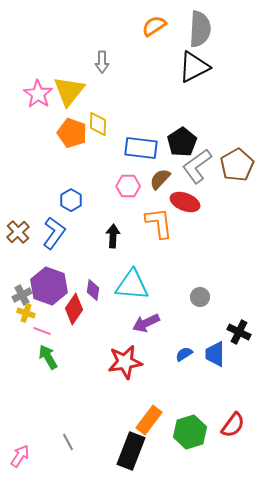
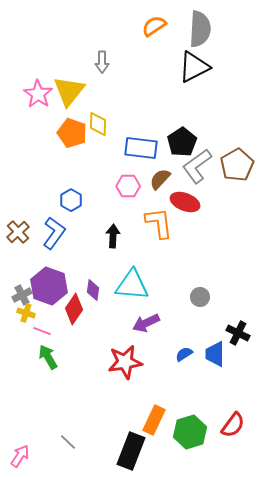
black cross: moved 1 px left, 1 px down
orange rectangle: moved 5 px right; rotated 12 degrees counterclockwise
gray line: rotated 18 degrees counterclockwise
